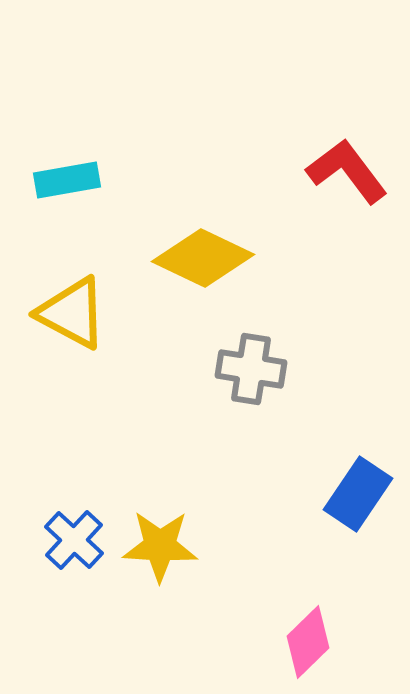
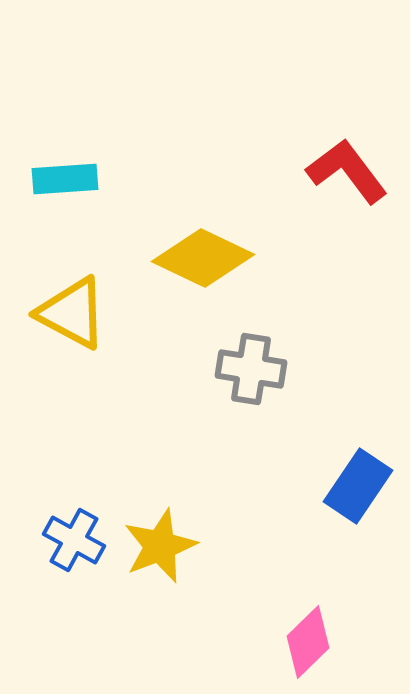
cyan rectangle: moved 2 px left, 1 px up; rotated 6 degrees clockwise
blue rectangle: moved 8 px up
blue cross: rotated 14 degrees counterclockwise
yellow star: rotated 24 degrees counterclockwise
